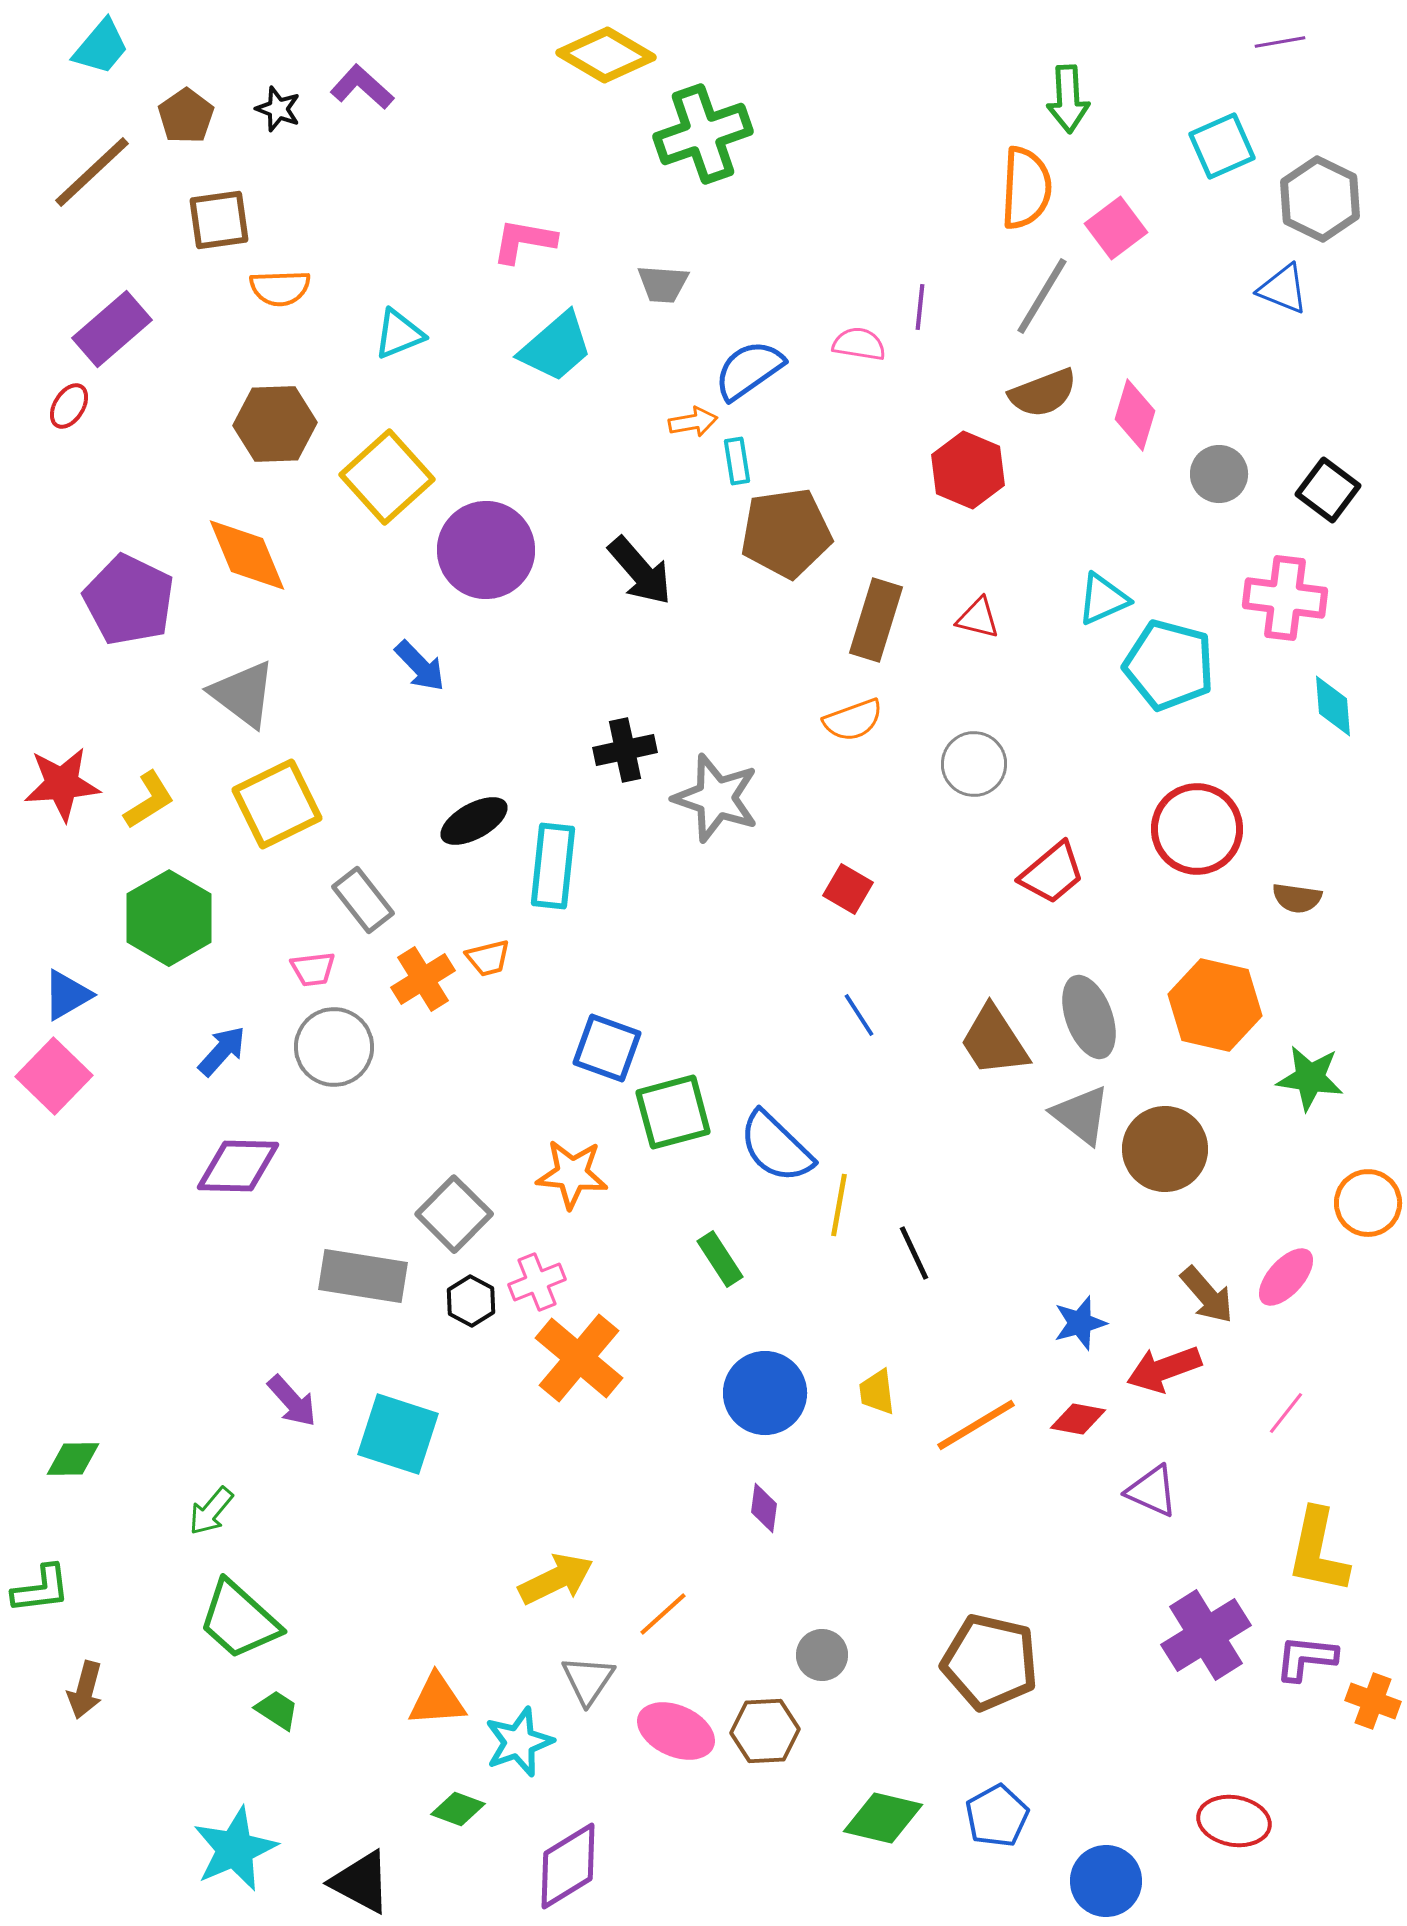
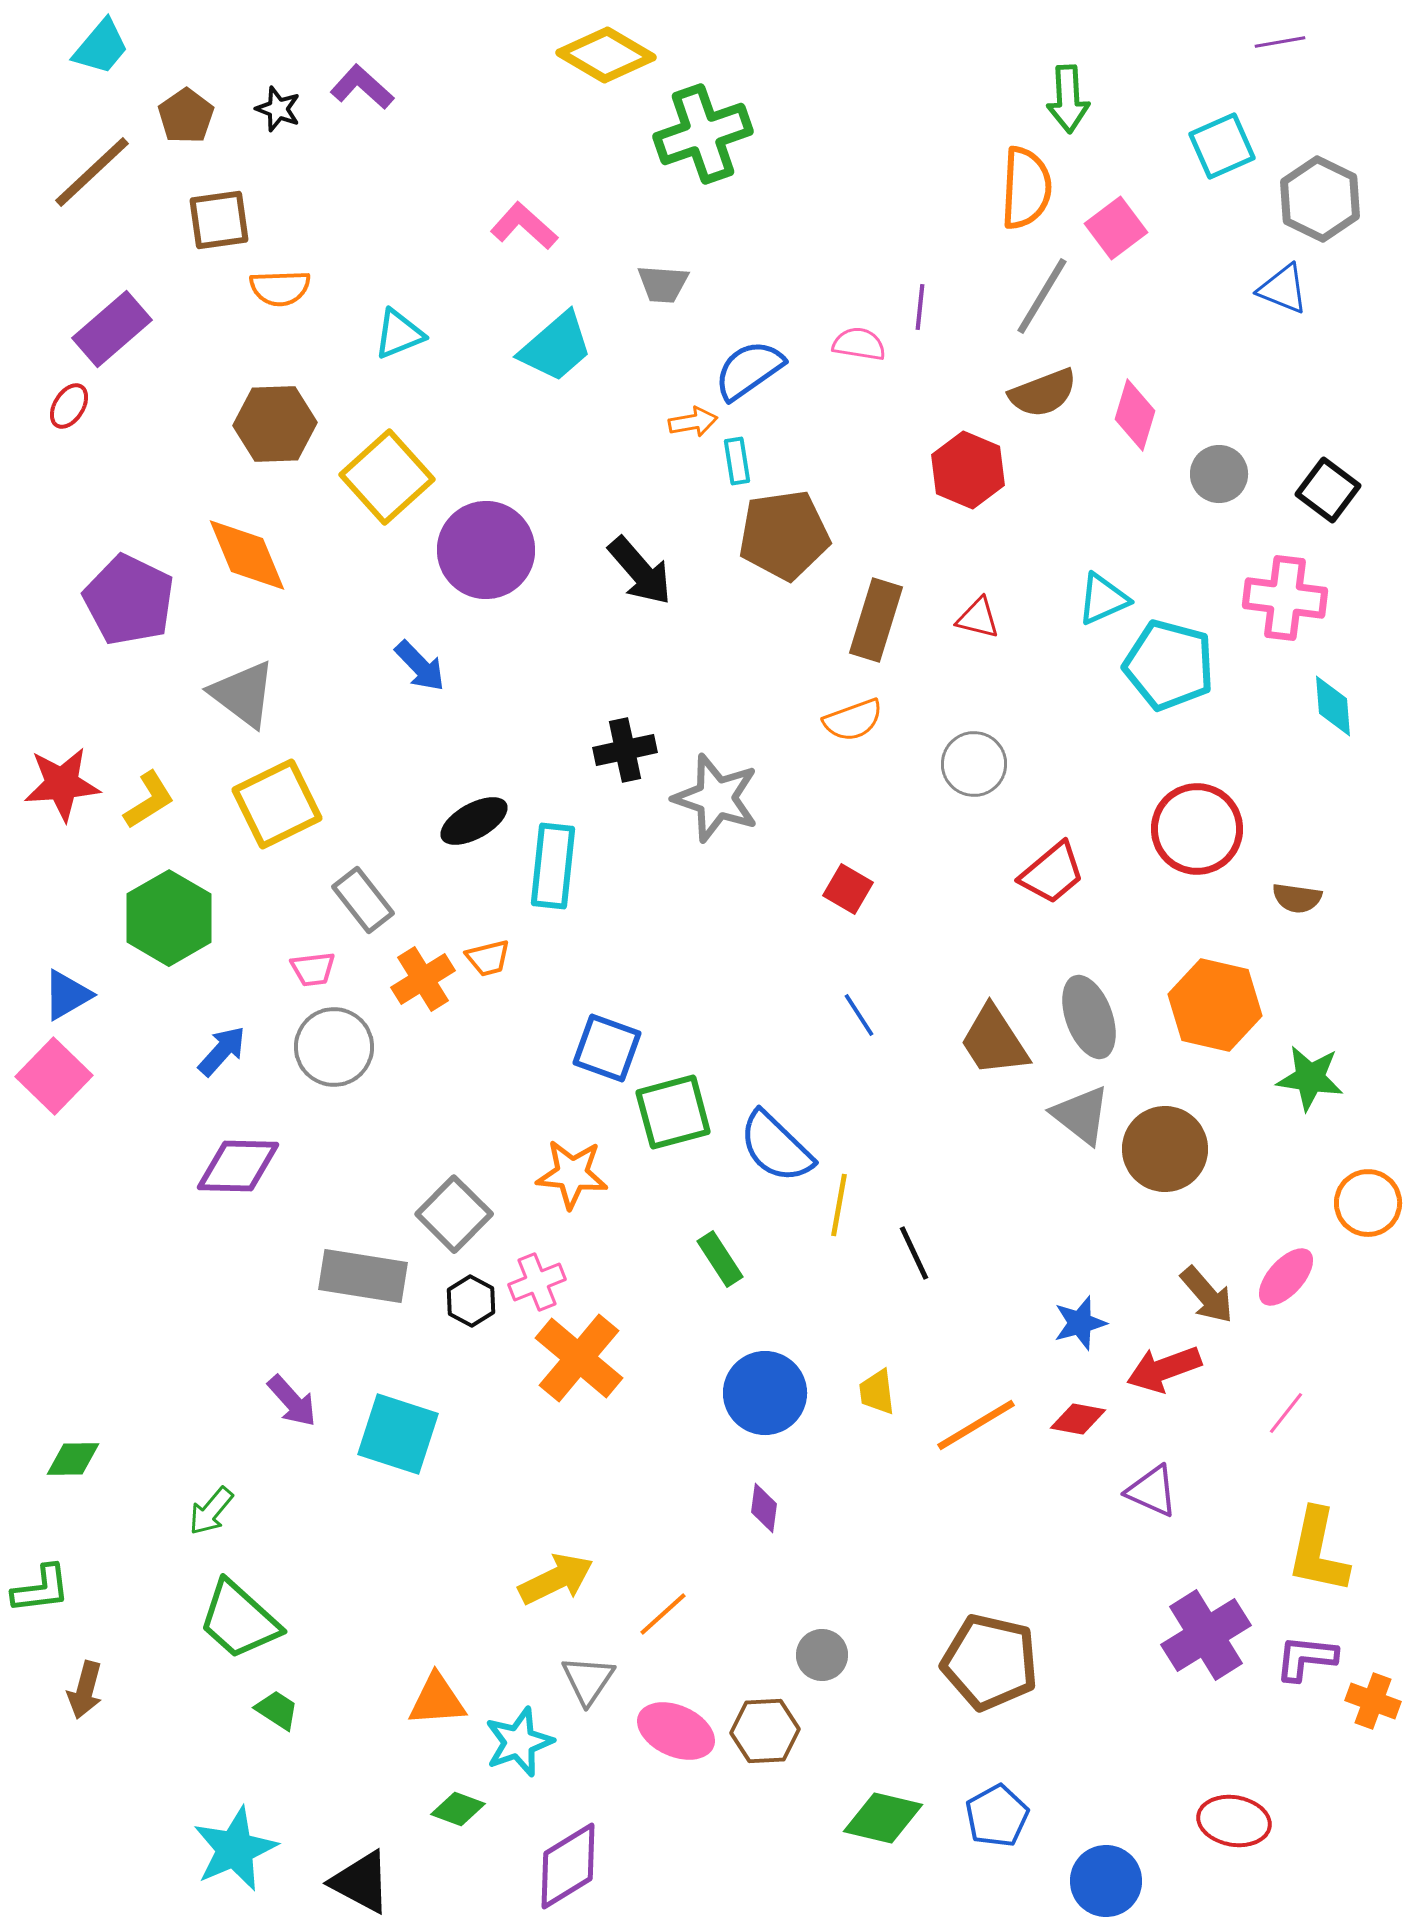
pink L-shape at (524, 241): moved 15 px up; rotated 32 degrees clockwise
brown pentagon at (786, 533): moved 2 px left, 2 px down
